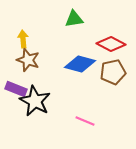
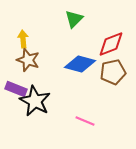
green triangle: rotated 36 degrees counterclockwise
red diamond: rotated 48 degrees counterclockwise
